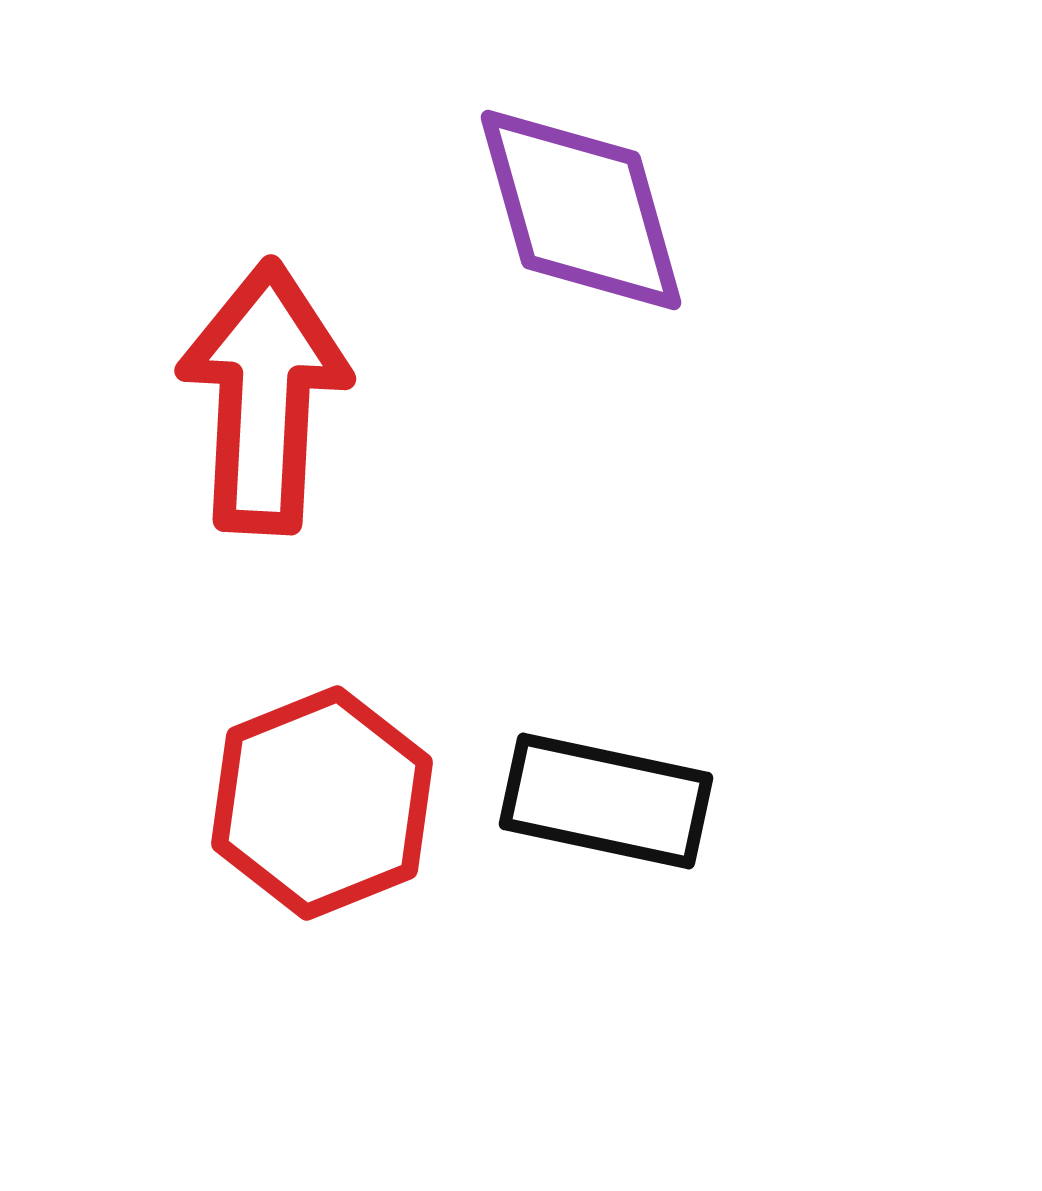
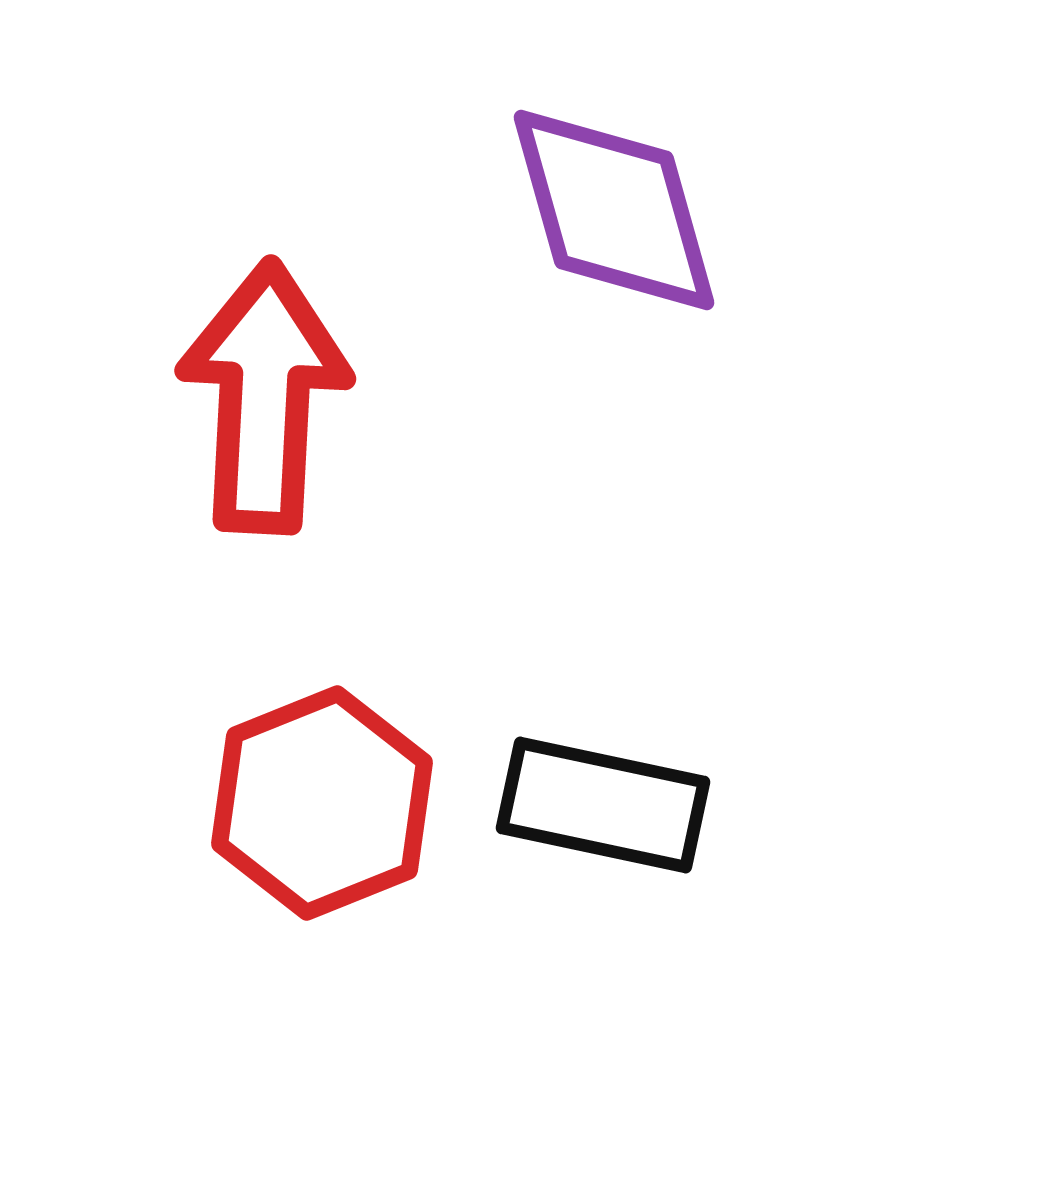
purple diamond: moved 33 px right
black rectangle: moved 3 px left, 4 px down
